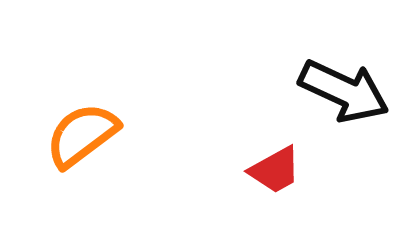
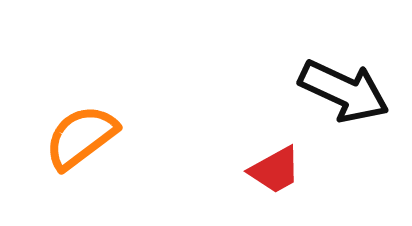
orange semicircle: moved 1 px left, 2 px down
